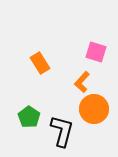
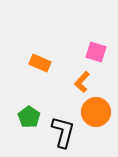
orange rectangle: rotated 35 degrees counterclockwise
orange circle: moved 2 px right, 3 px down
black L-shape: moved 1 px right, 1 px down
